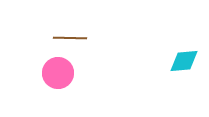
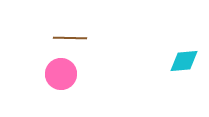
pink circle: moved 3 px right, 1 px down
